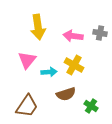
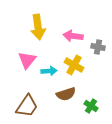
gray cross: moved 2 px left, 14 px down
cyan arrow: moved 1 px up
